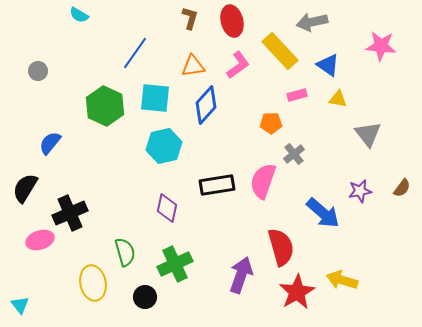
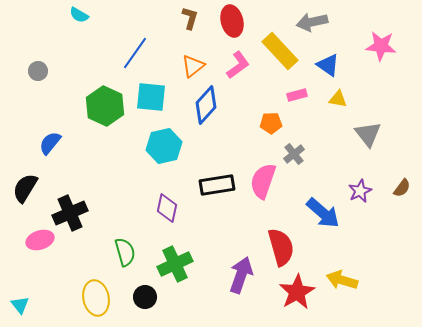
orange triangle: rotated 30 degrees counterclockwise
cyan square: moved 4 px left, 1 px up
purple star: rotated 15 degrees counterclockwise
yellow ellipse: moved 3 px right, 15 px down
